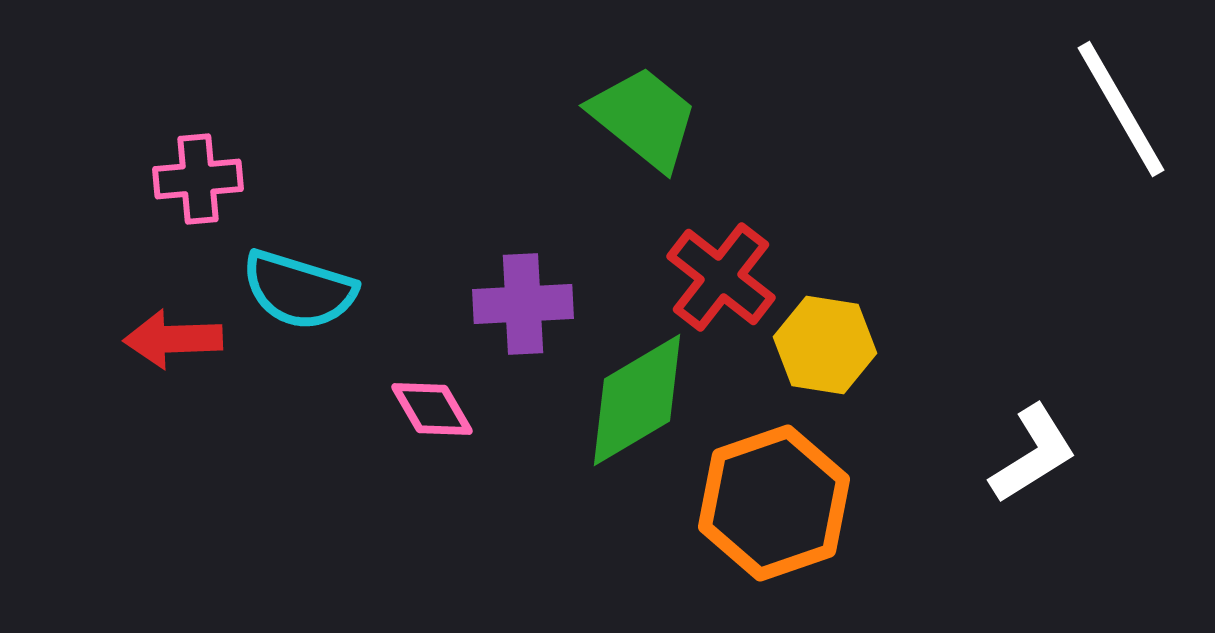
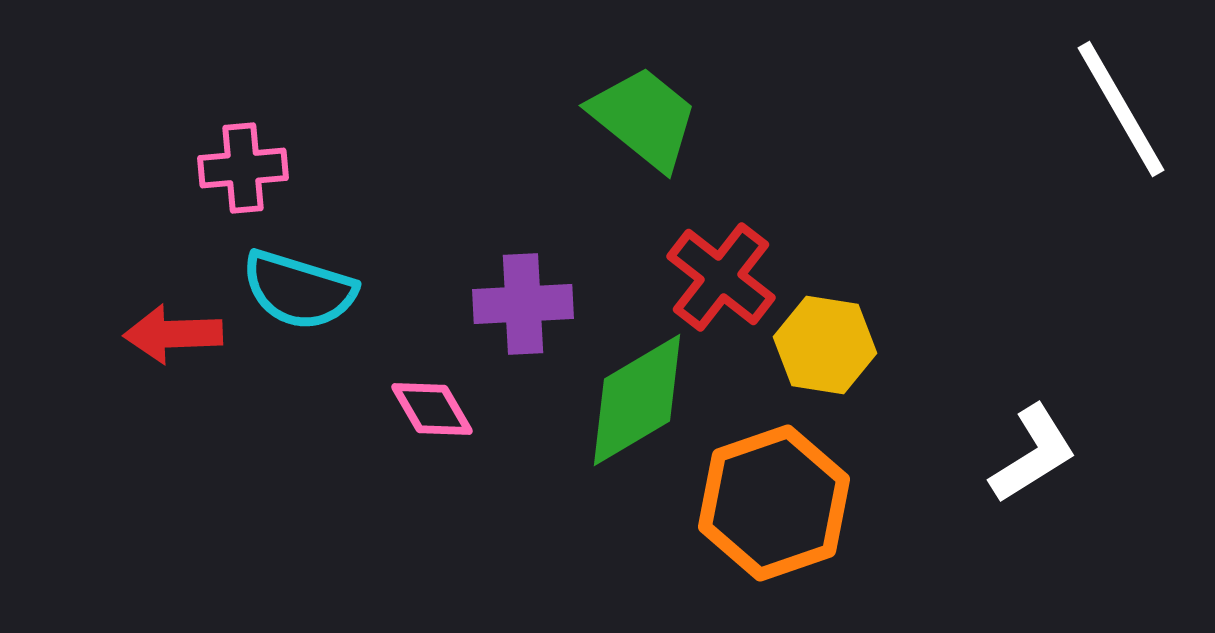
pink cross: moved 45 px right, 11 px up
red arrow: moved 5 px up
